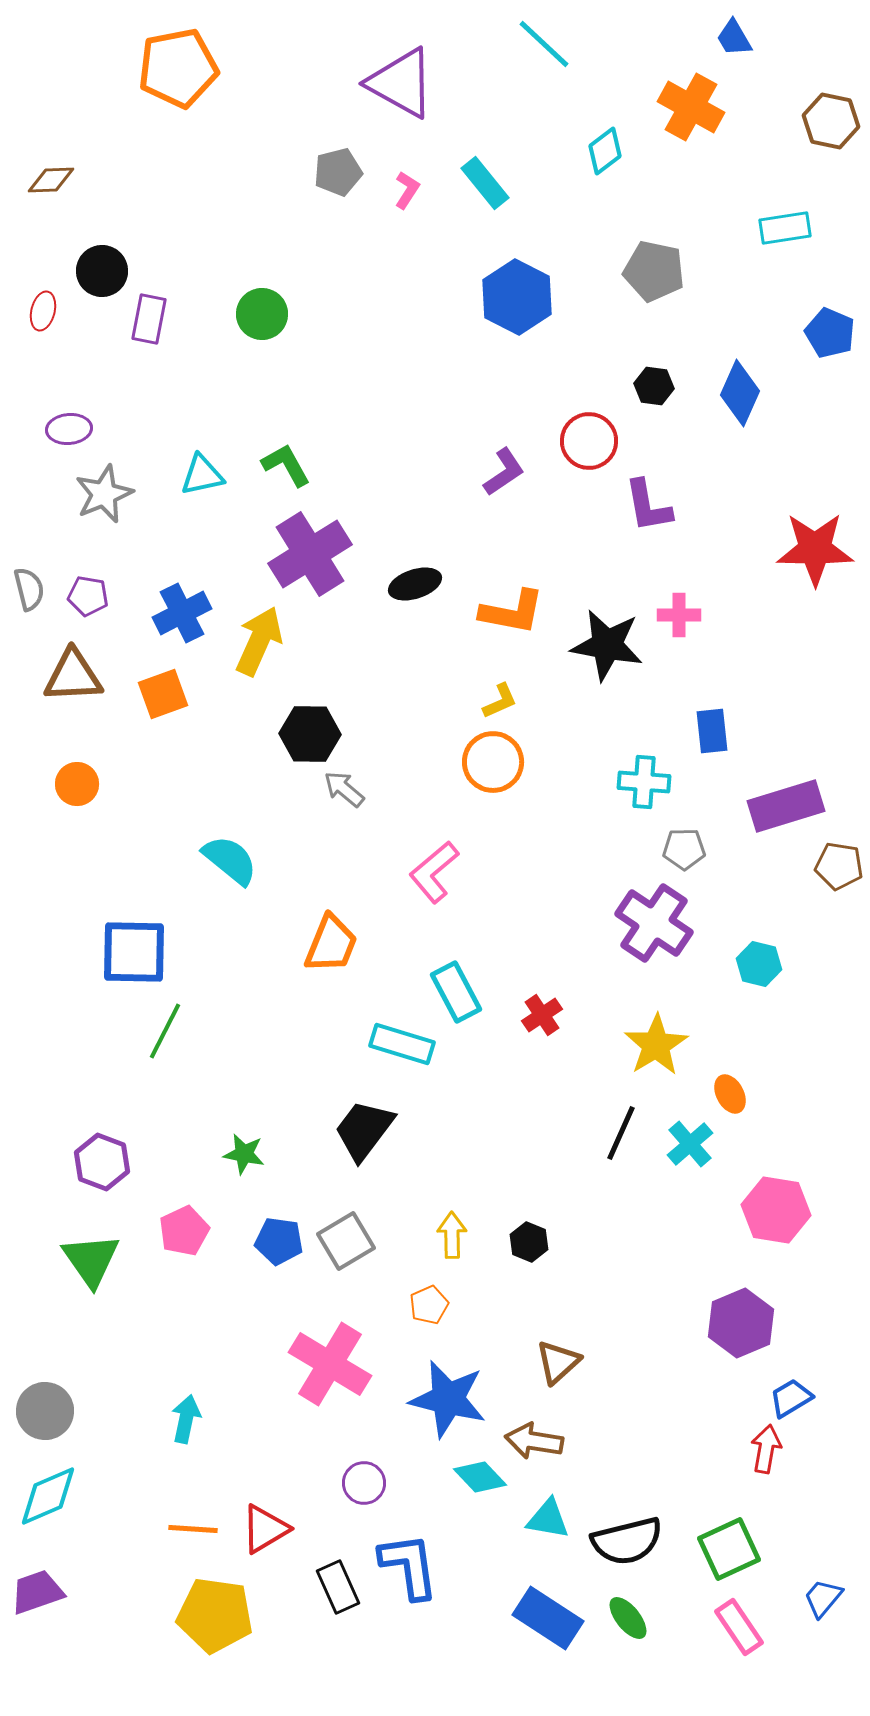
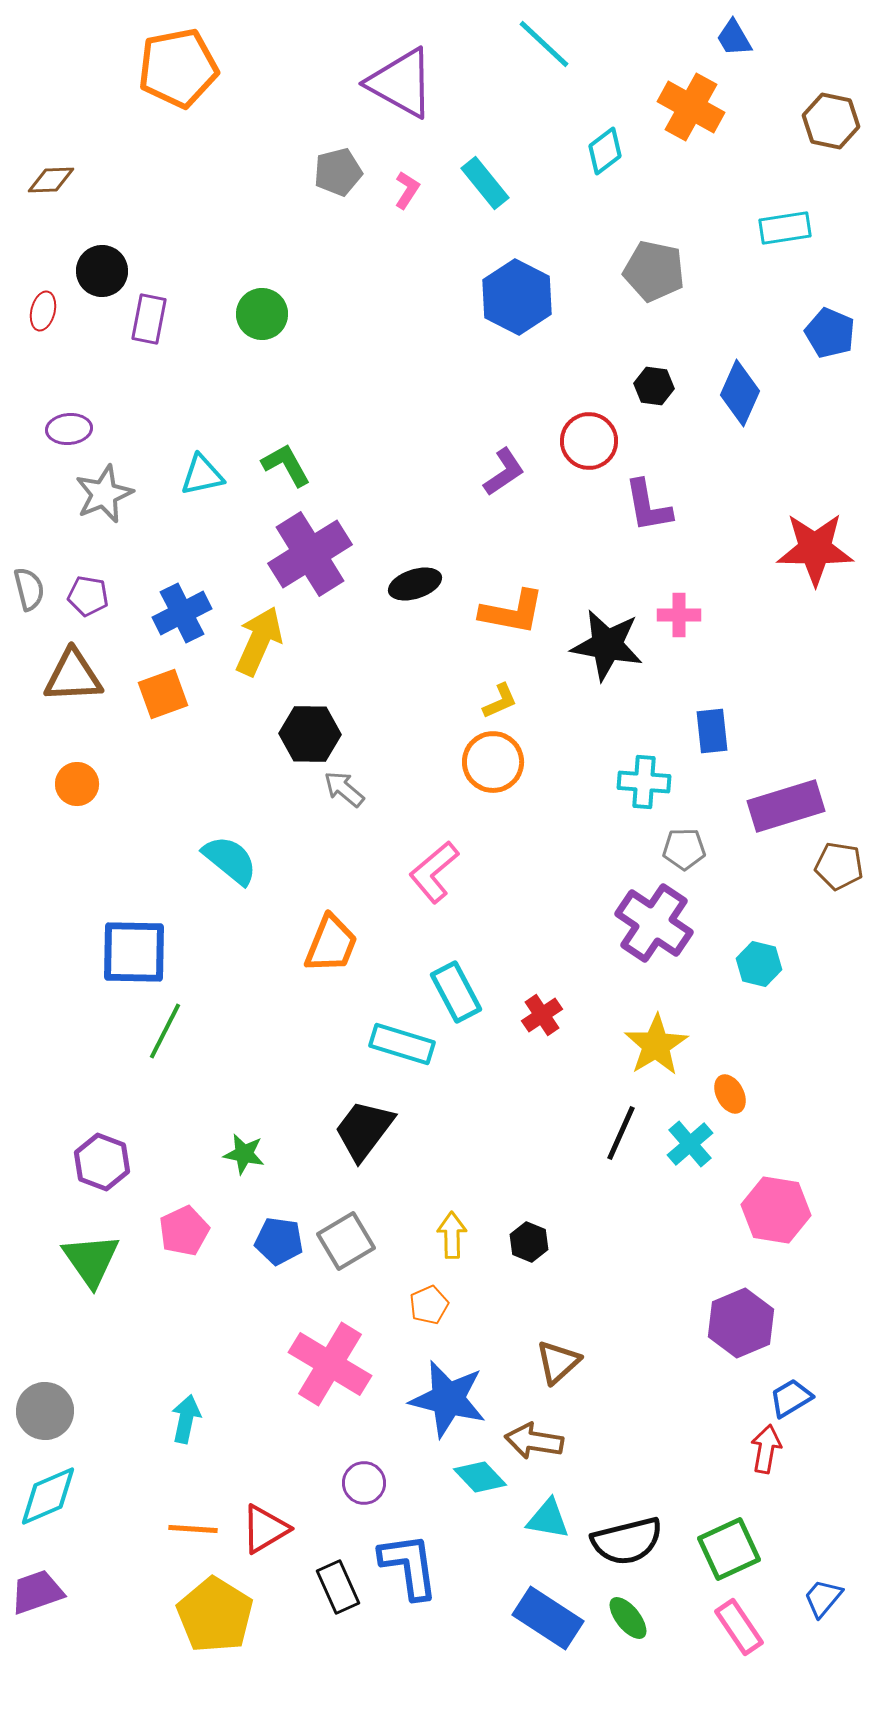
yellow pentagon at (215, 1615): rotated 24 degrees clockwise
